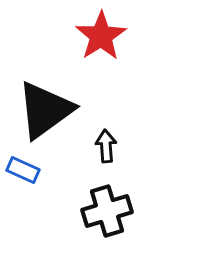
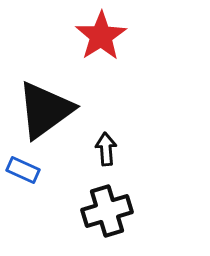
black arrow: moved 3 px down
